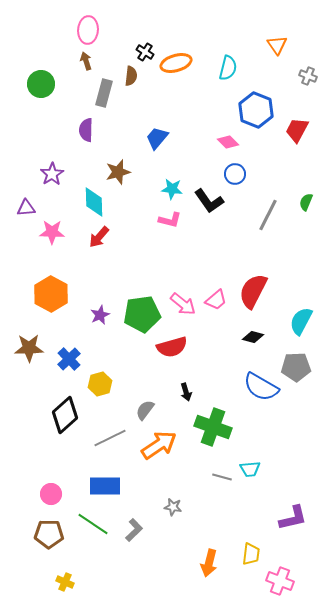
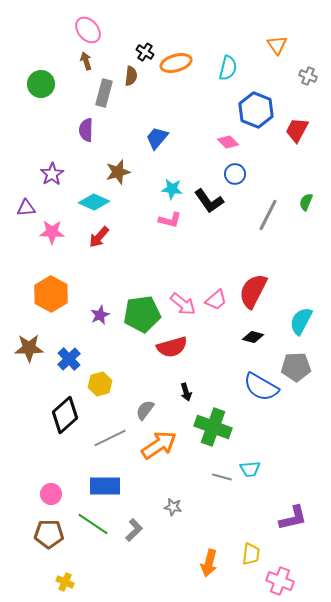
pink ellipse at (88, 30): rotated 44 degrees counterclockwise
cyan diamond at (94, 202): rotated 64 degrees counterclockwise
